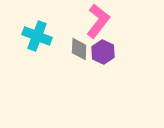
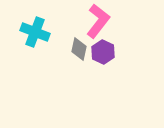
cyan cross: moved 2 px left, 4 px up
gray diamond: rotated 10 degrees clockwise
